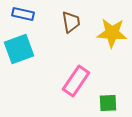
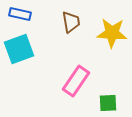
blue rectangle: moved 3 px left
